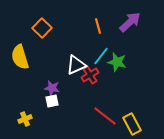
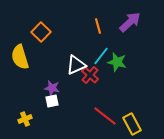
orange square: moved 1 px left, 4 px down
red cross: rotated 18 degrees counterclockwise
